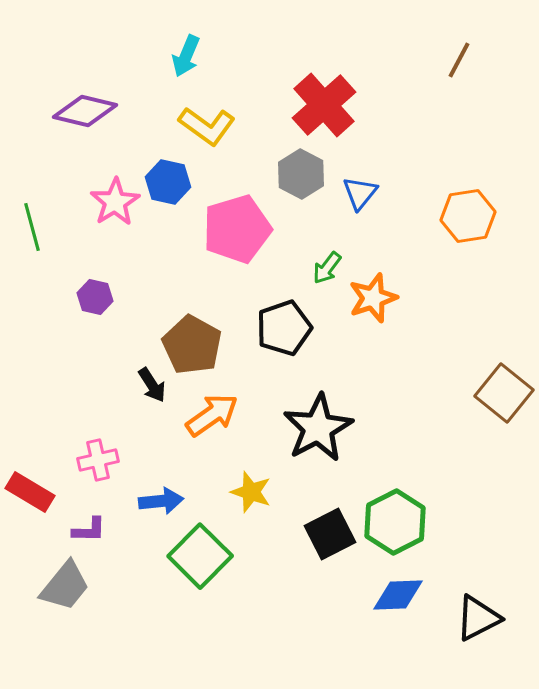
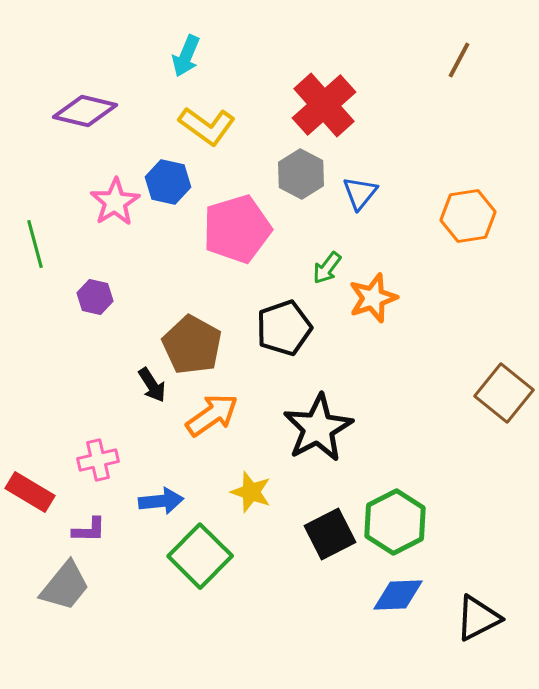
green line: moved 3 px right, 17 px down
